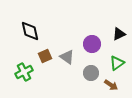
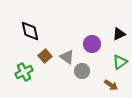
brown square: rotated 16 degrees counterclockwise
green triangle: moved 3 px right, 1 px up
gray circle: moved 9 px left, 2 px up
